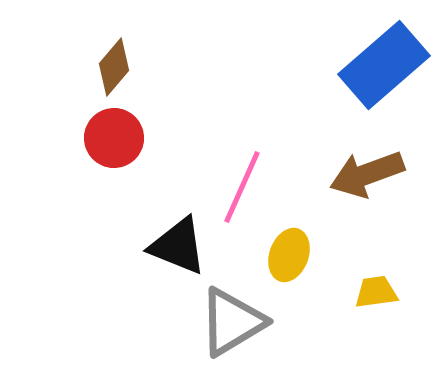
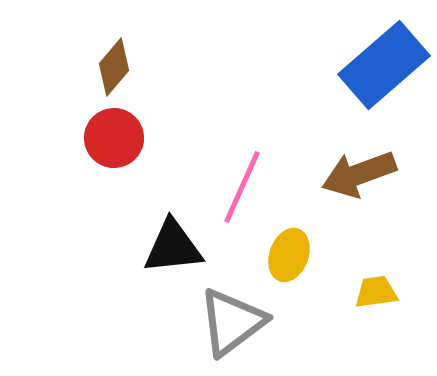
brown arrow: moved 8 px left
black triangle: moved 5 px left, 1 px down; rotated 28 degrees counterclockwise
gray triangle: rotated 6 degrees counterclockwise
